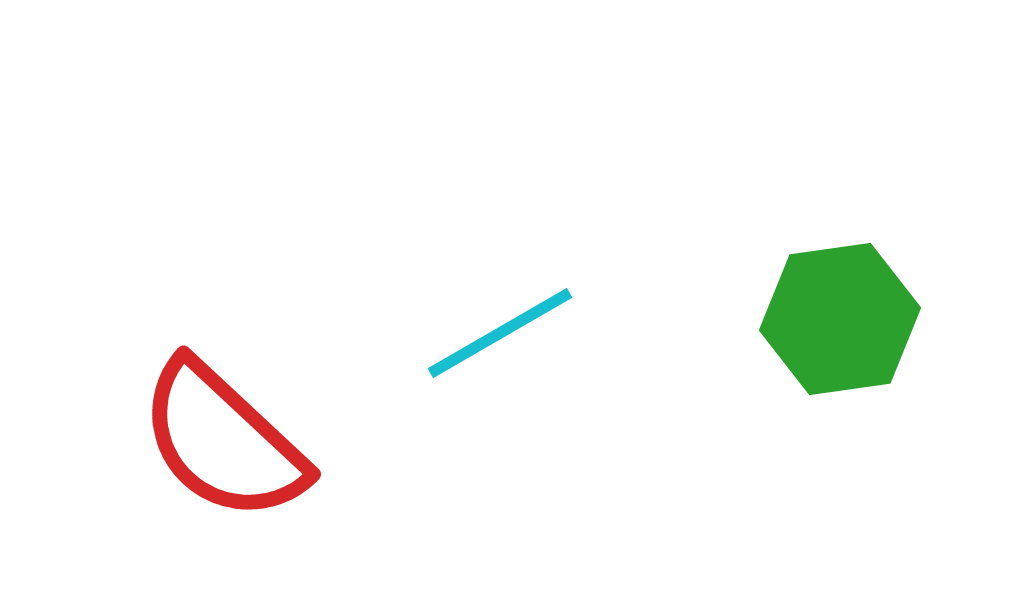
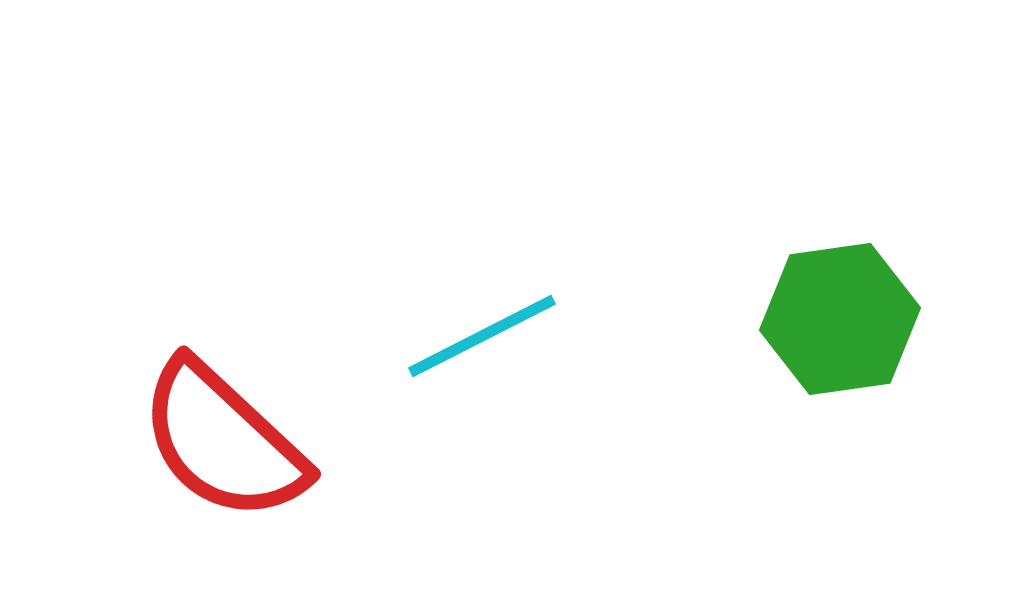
cyan line: moved 18 px left, 3 px down; rotated 3 degrees clockwise
